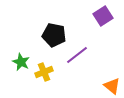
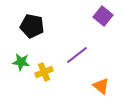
purple square: rotated 18 degrees counterclockwise
black pentagon: moved 22 px left, 9 px up
green star: rotated 18 degrees counterclockwise
orange triangle: moved 11 px left
